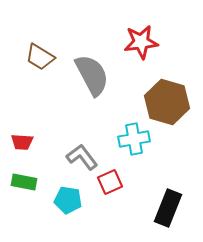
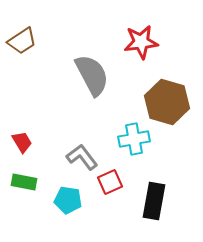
brown trapezoid: moved 18 px left, 16 px up; rotated 64 degrees counterclockwise
red trapezoid: rotated 125 degrees counterclockwise
black rectangle: moved 14 px left, 7 px up; rotated 12 degrees counterclockwise
